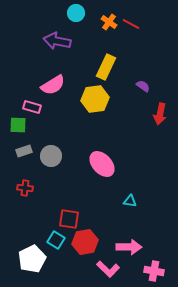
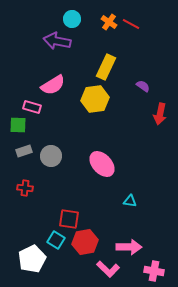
cyan circle: moved 4 px left, 6 px down
